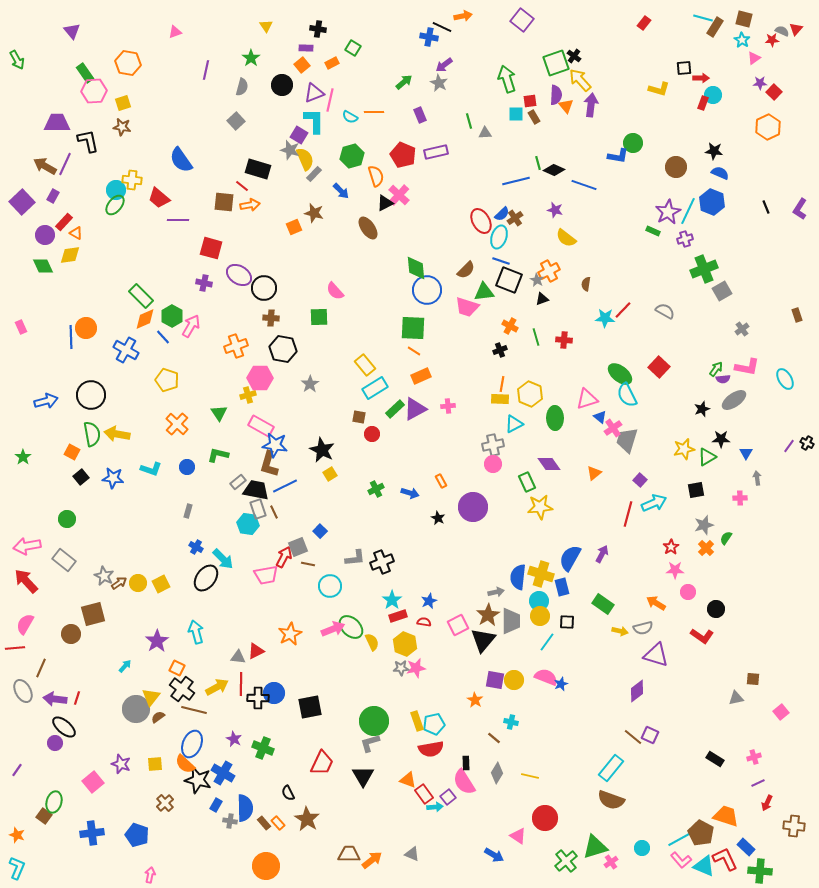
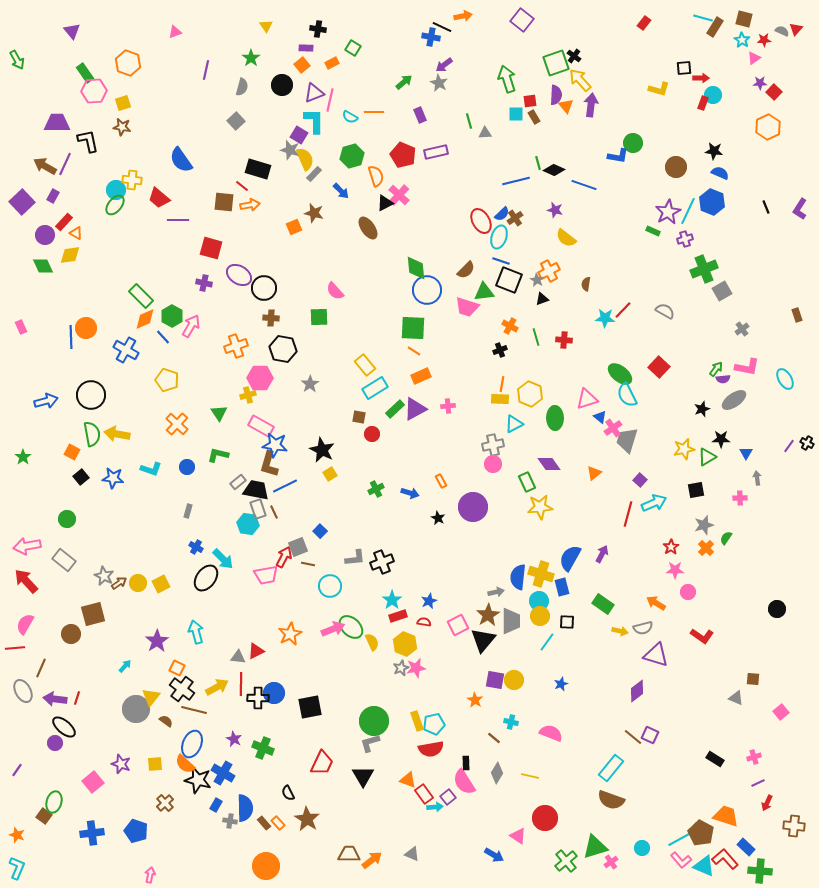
blue cross at (429, 37): moved 2 px right
red star at (772, 40): moved 8 px left
orange hexagon at (128, 63): rotated 10 degrees clockwise
black circle at (716, 609): moved 61 px right
gray star at (401, 668): rotated 21 degrees counterclockwise
pink semicircle at (546, 677): moved 5 px right, 56 px down
gray triangle at (736, 698): rotated 35 degrees clockwise
brown semicircle at (158, 717): moved 8 px right, 4 px down; rotated 72 degrees clockwise
blue pentagon at (137, 835): moved 1 px left, 4 px up
red L-shape at (725, 859): rotated 16 degrees counterclockwise
